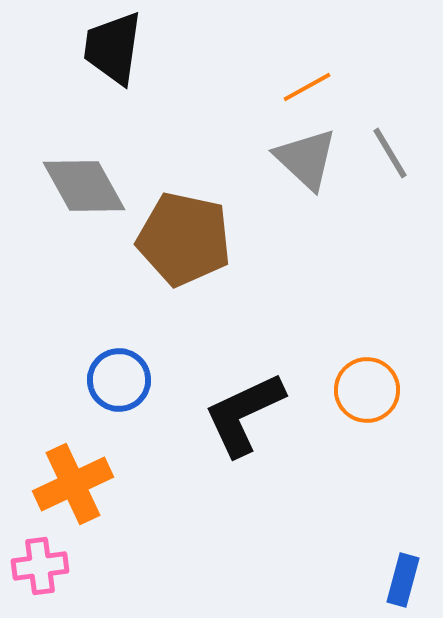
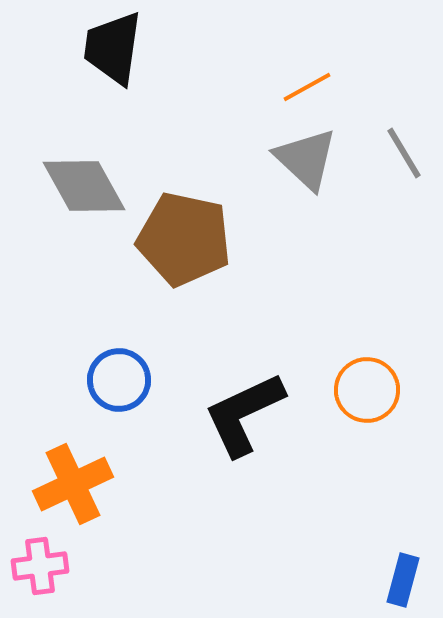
gray line: moved 14 px right
